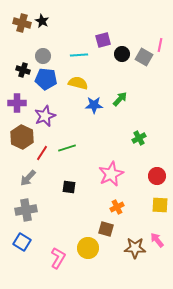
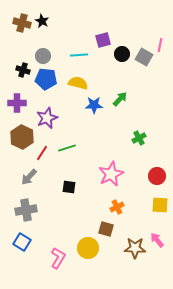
purple star: moved 2 px right, 2 px down
gray arrow: moved 1 px right, 1 px up
